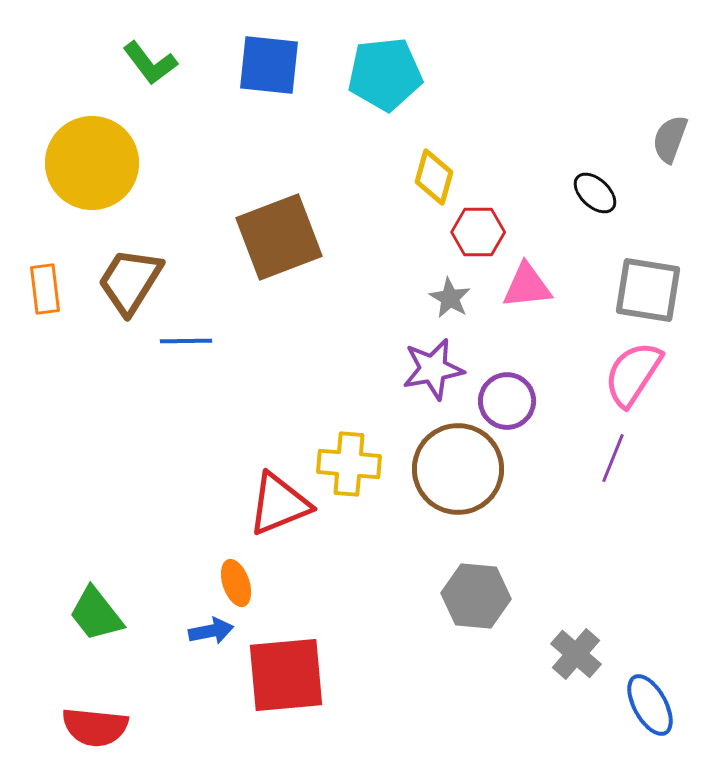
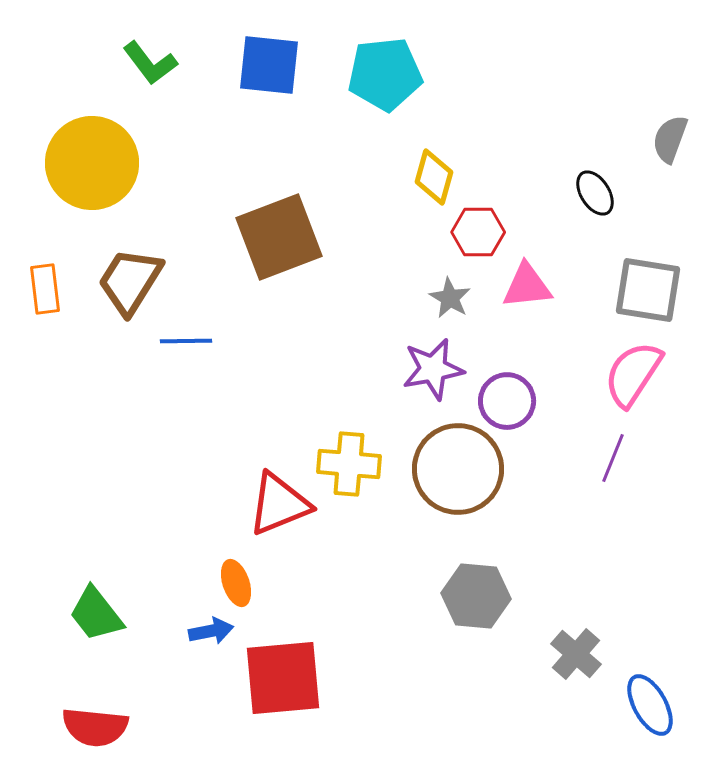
black ellipse: rotated 15 degrees clockwise
red square: moved 3 px left, 3 px down
